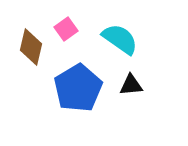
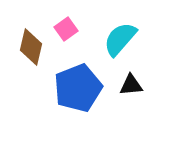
cyan semicircle: rotated 84 degrees counterclockwise
blue pentagon: rotated 9 degrees clockwise
